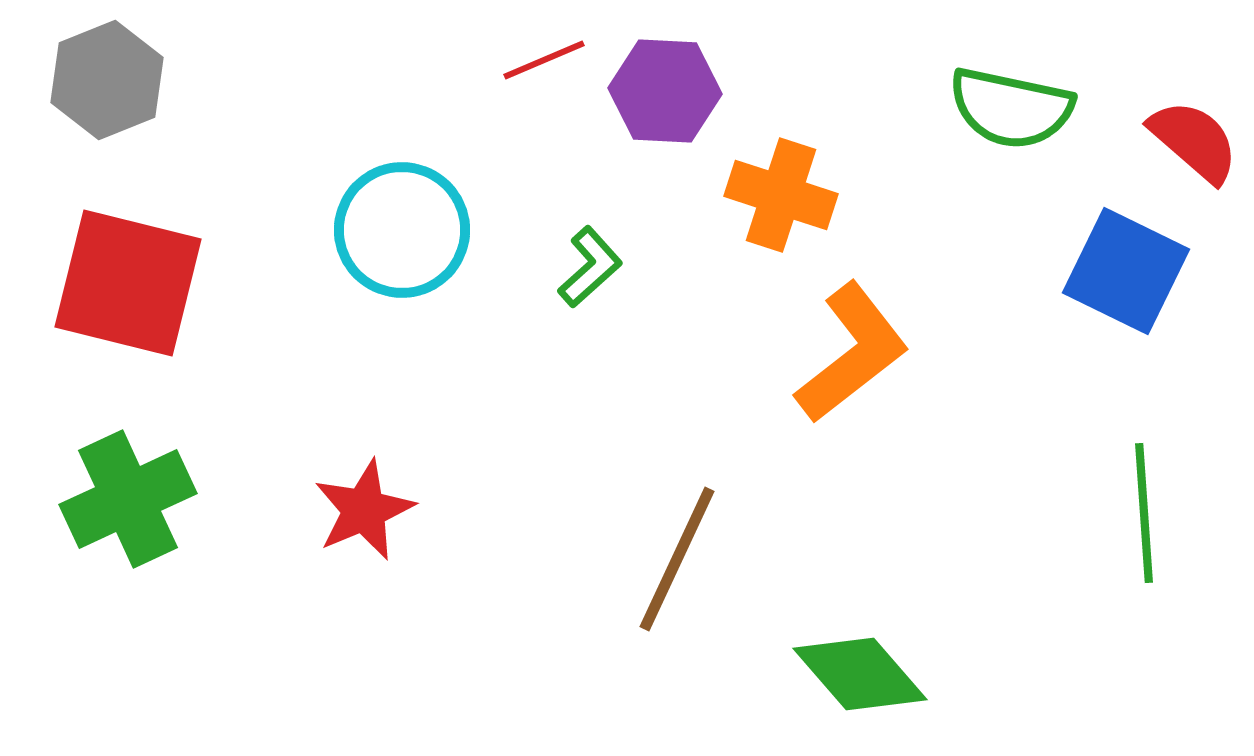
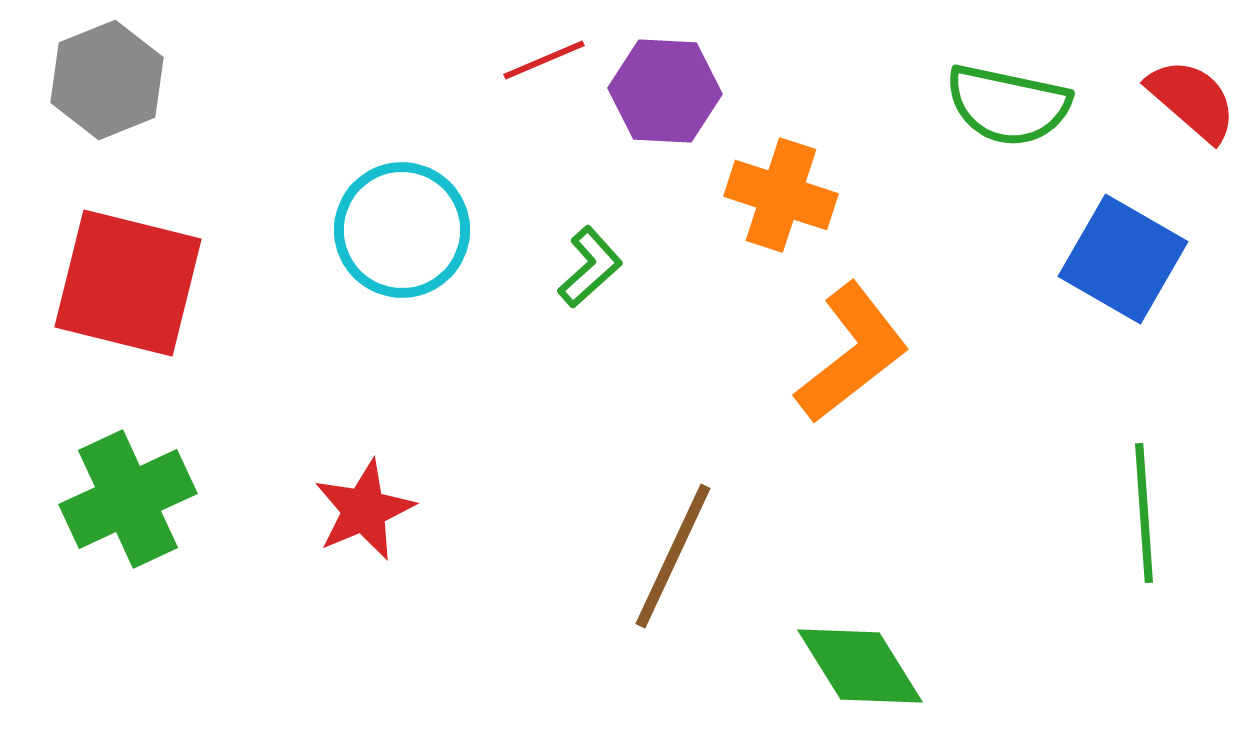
green semicircle: moved 3 px left, 3 px up
red semicircle: moved 2 px left, 41 px up
blue square: moved 3 px left, 12 px up; rotated 4 degrees clockwise
brown line: moved 4 px left, 3 px up
green diamond: moved 8 px up; rotated 9 degrees clockwise
